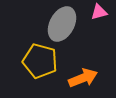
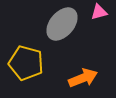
gray ellipse: rotated 12 degrees clockwise
yellow pentagon: moved 14 px left, 2 px down
